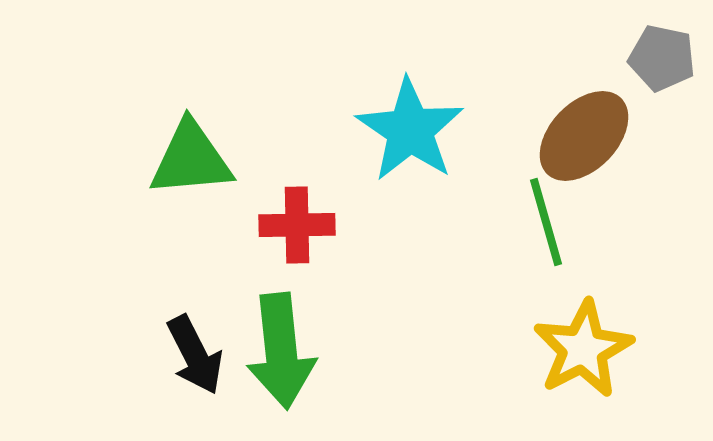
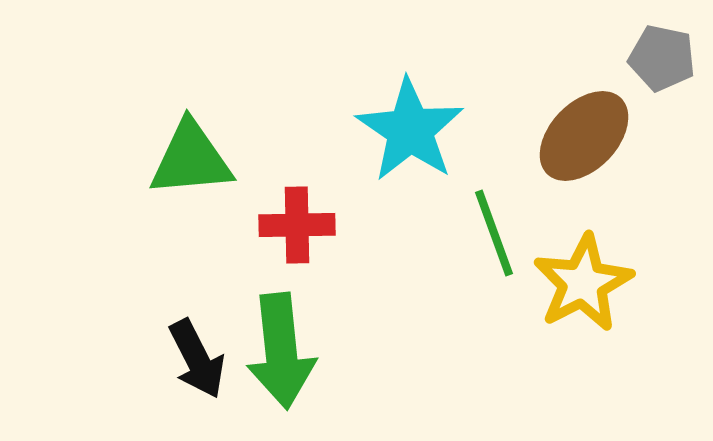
green line: moved 52 px left, 11 px down; rotated 4 degrees counterclockwise
yellow star: moved 66 px up
black arrow: moved 2 px right, 4 px down
